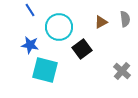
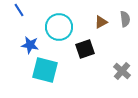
blue line: moved 11 px left
black square: moved 3 px right; rotated 18 degrees clockwise
